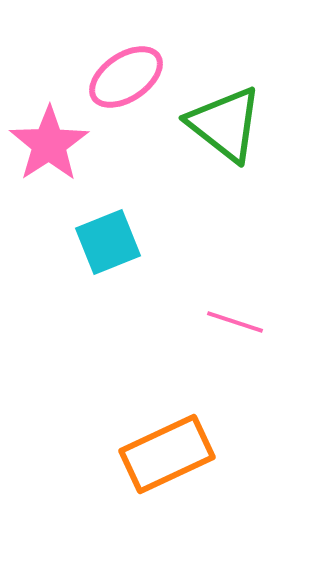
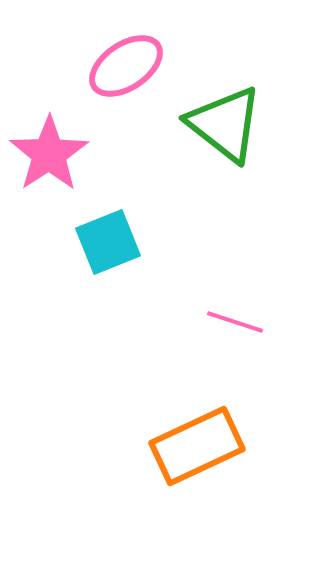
pink ellipse: moved 11 px up
pink star: moved 10 px down
orange rectangle: moved 30 px right, 8 px up
